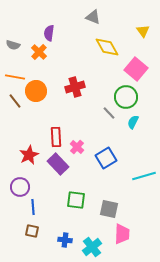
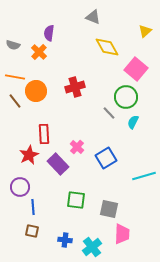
yellow triangle: moved 2 px right; rotated 24 degrees clockwise
red rectangle: moved 12 px left, 3 px up
